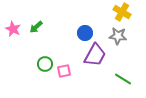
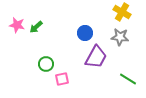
pink star: moved 4 px right, 4 px up; rotated 14 degrees counterclockwise
gray star: moved 2 px right, 1 px down
purple trapezoid: moved 1 px right, 2 px down
green circle: moved 1 px right
pink square: moved 2 px left, 8 px down
green line: moved 5 px right
